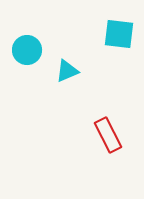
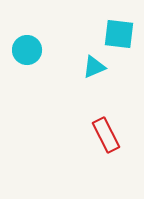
cyan triangle: moved 27 px right, 4 px up
red rectangle: moved 2 px left
